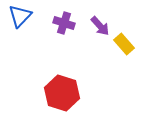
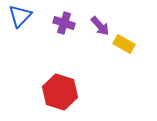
yellow rectangle: rotated 20 degrees counterclockwise
red hexagon: moved 2 px left, 1 px up
